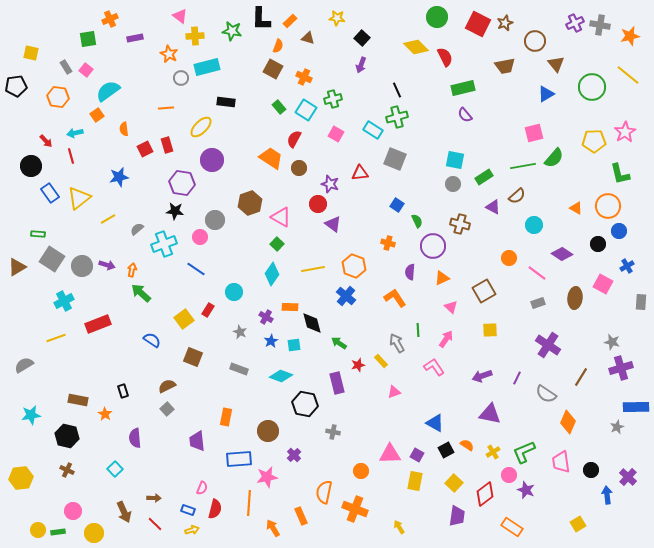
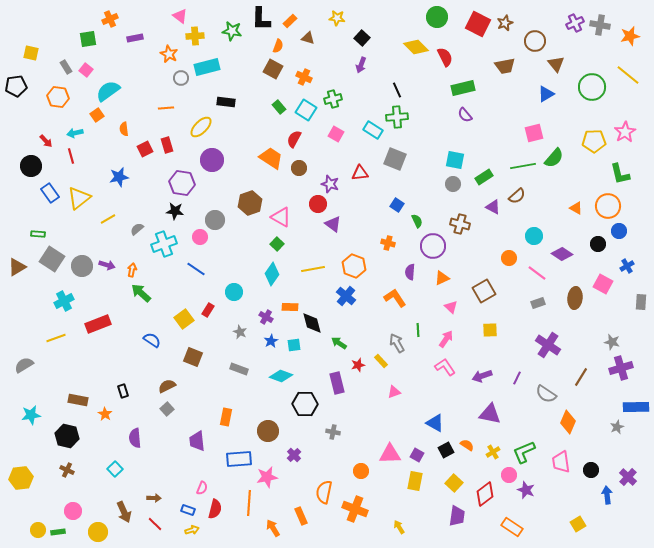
green cross at (397, 117): rotated 10 degrees clockwise
cyan circle at (534, 225): moved 11 px down
pink L-shape at (434, 367): moved 11 px right
black hexagon at (305, 404): rotated 10 degrees counterclockwise
yellow circle at (94, 533): moved 4 px right, 1 px up
